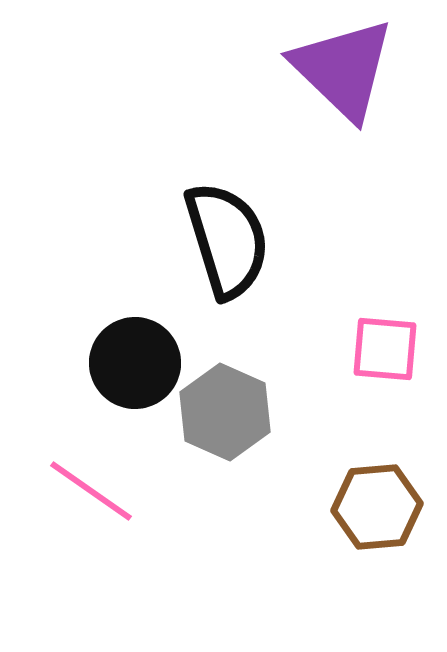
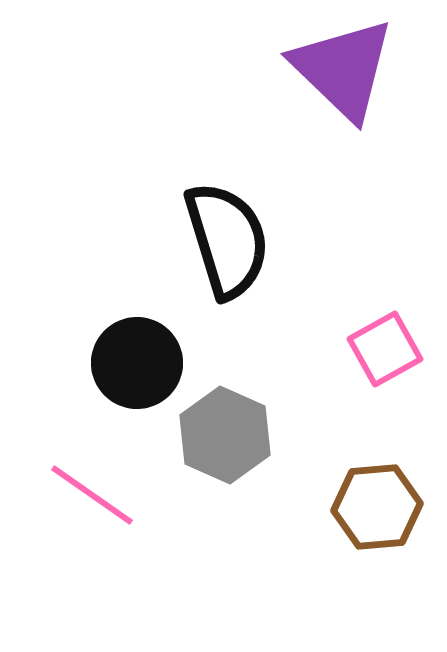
pink square: rotated 34 degrees counterclockwise
black circle: moved 2 px right
gray hexagon: moved 23 px down
pink line: moved 1 px right, 4 px down
